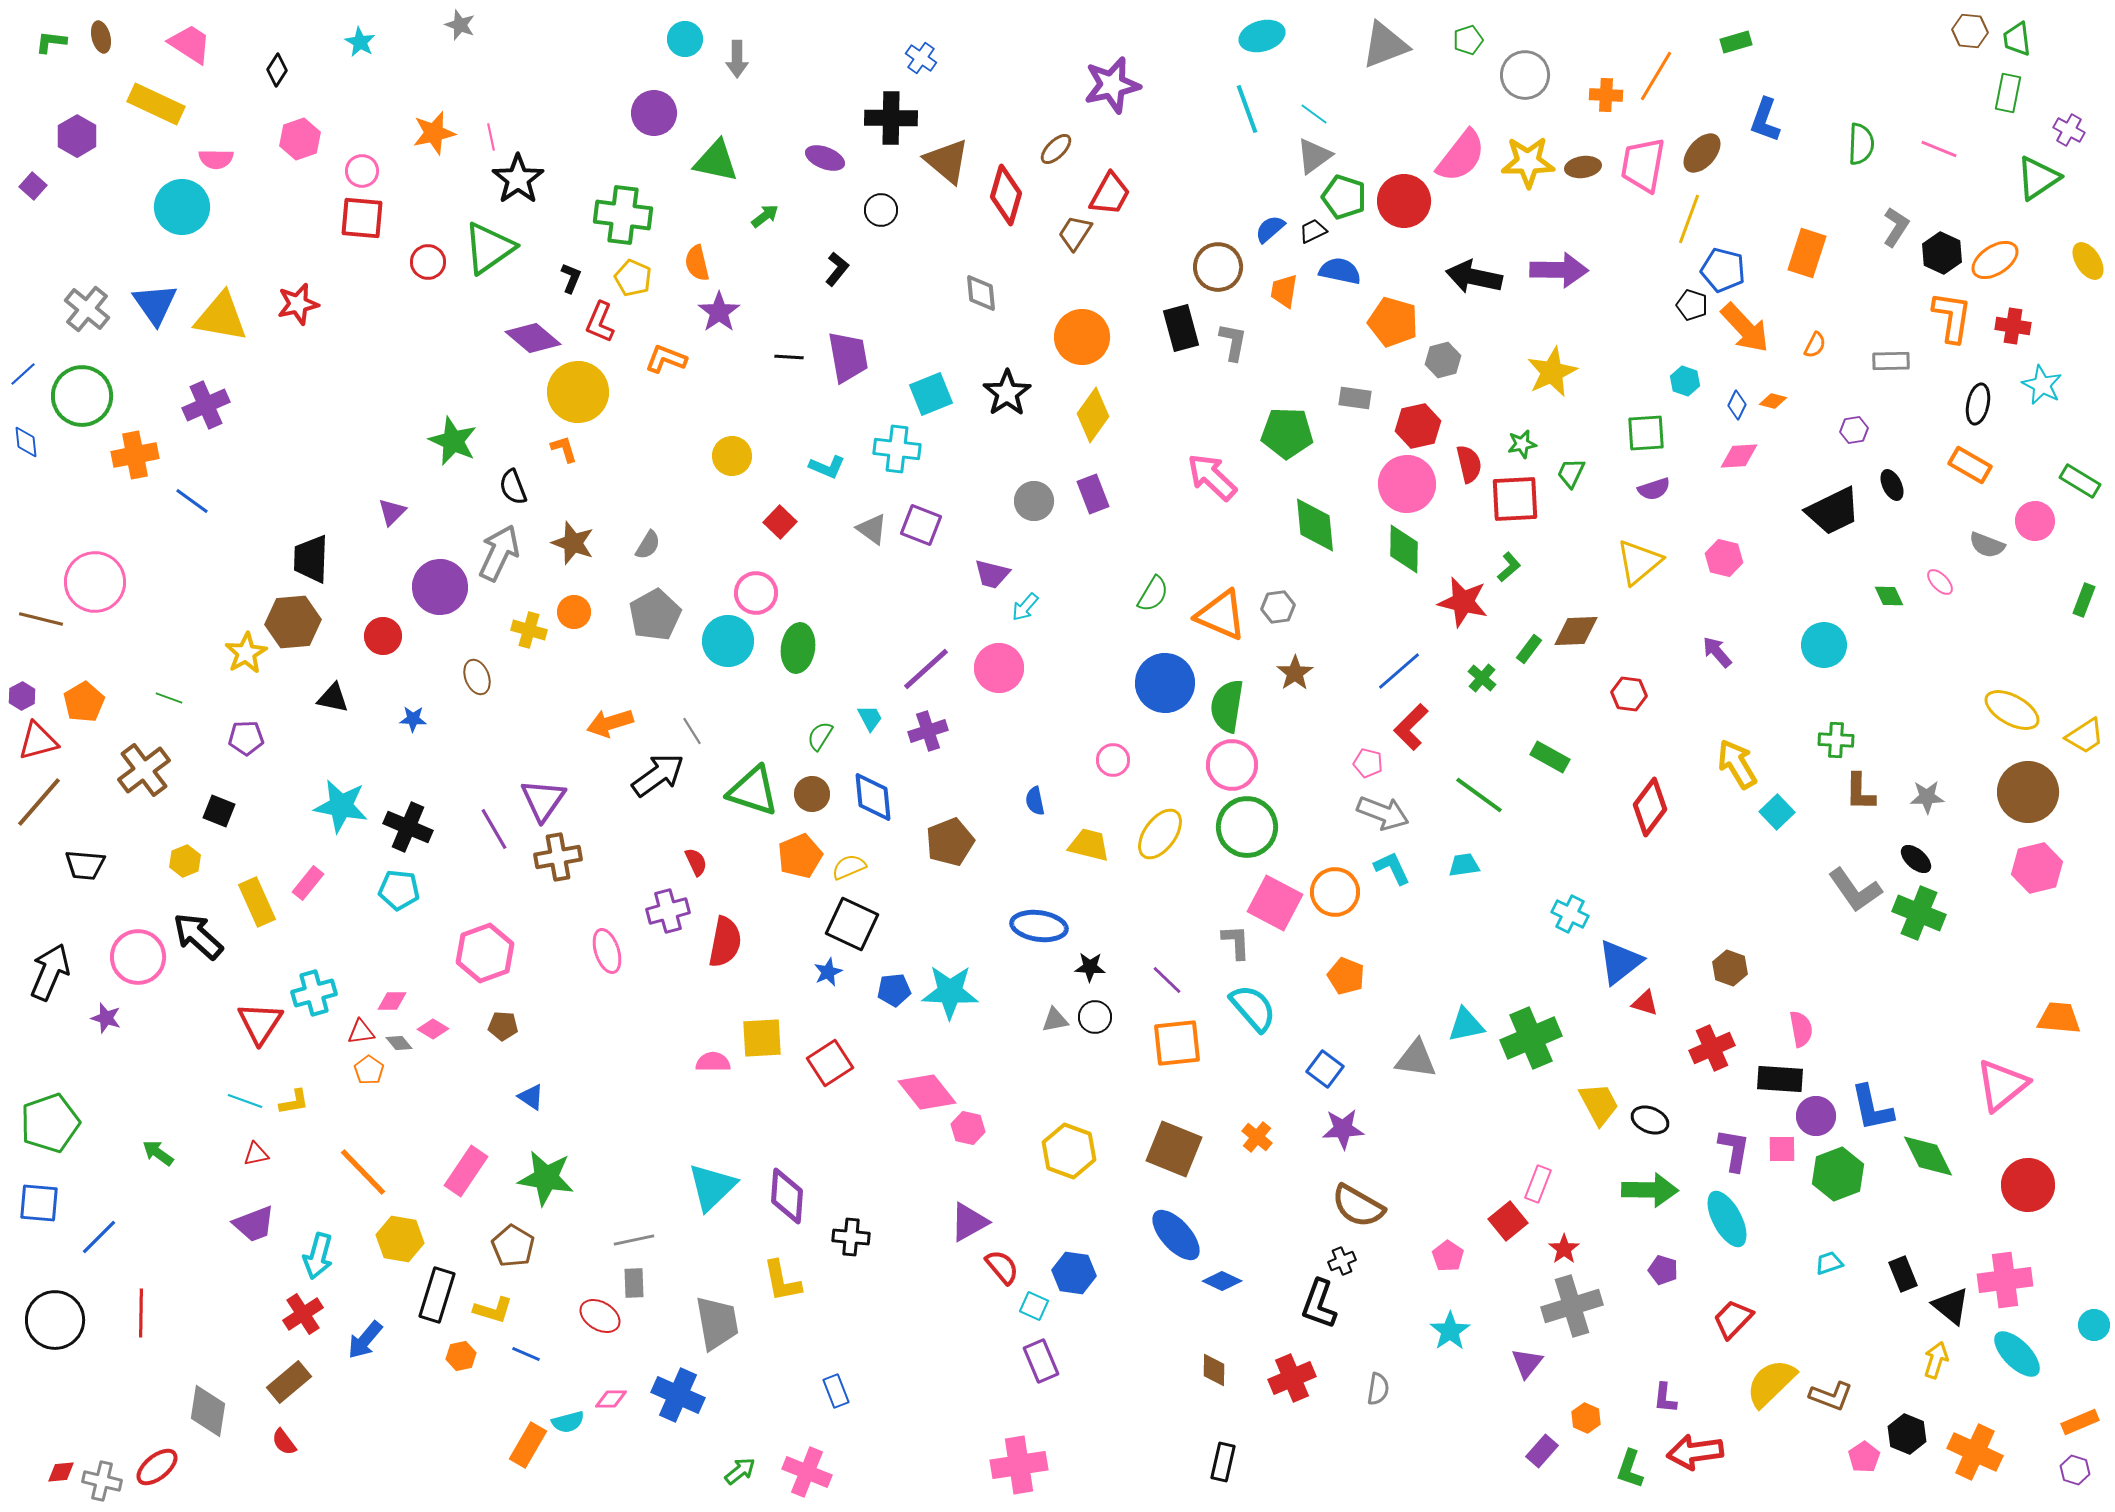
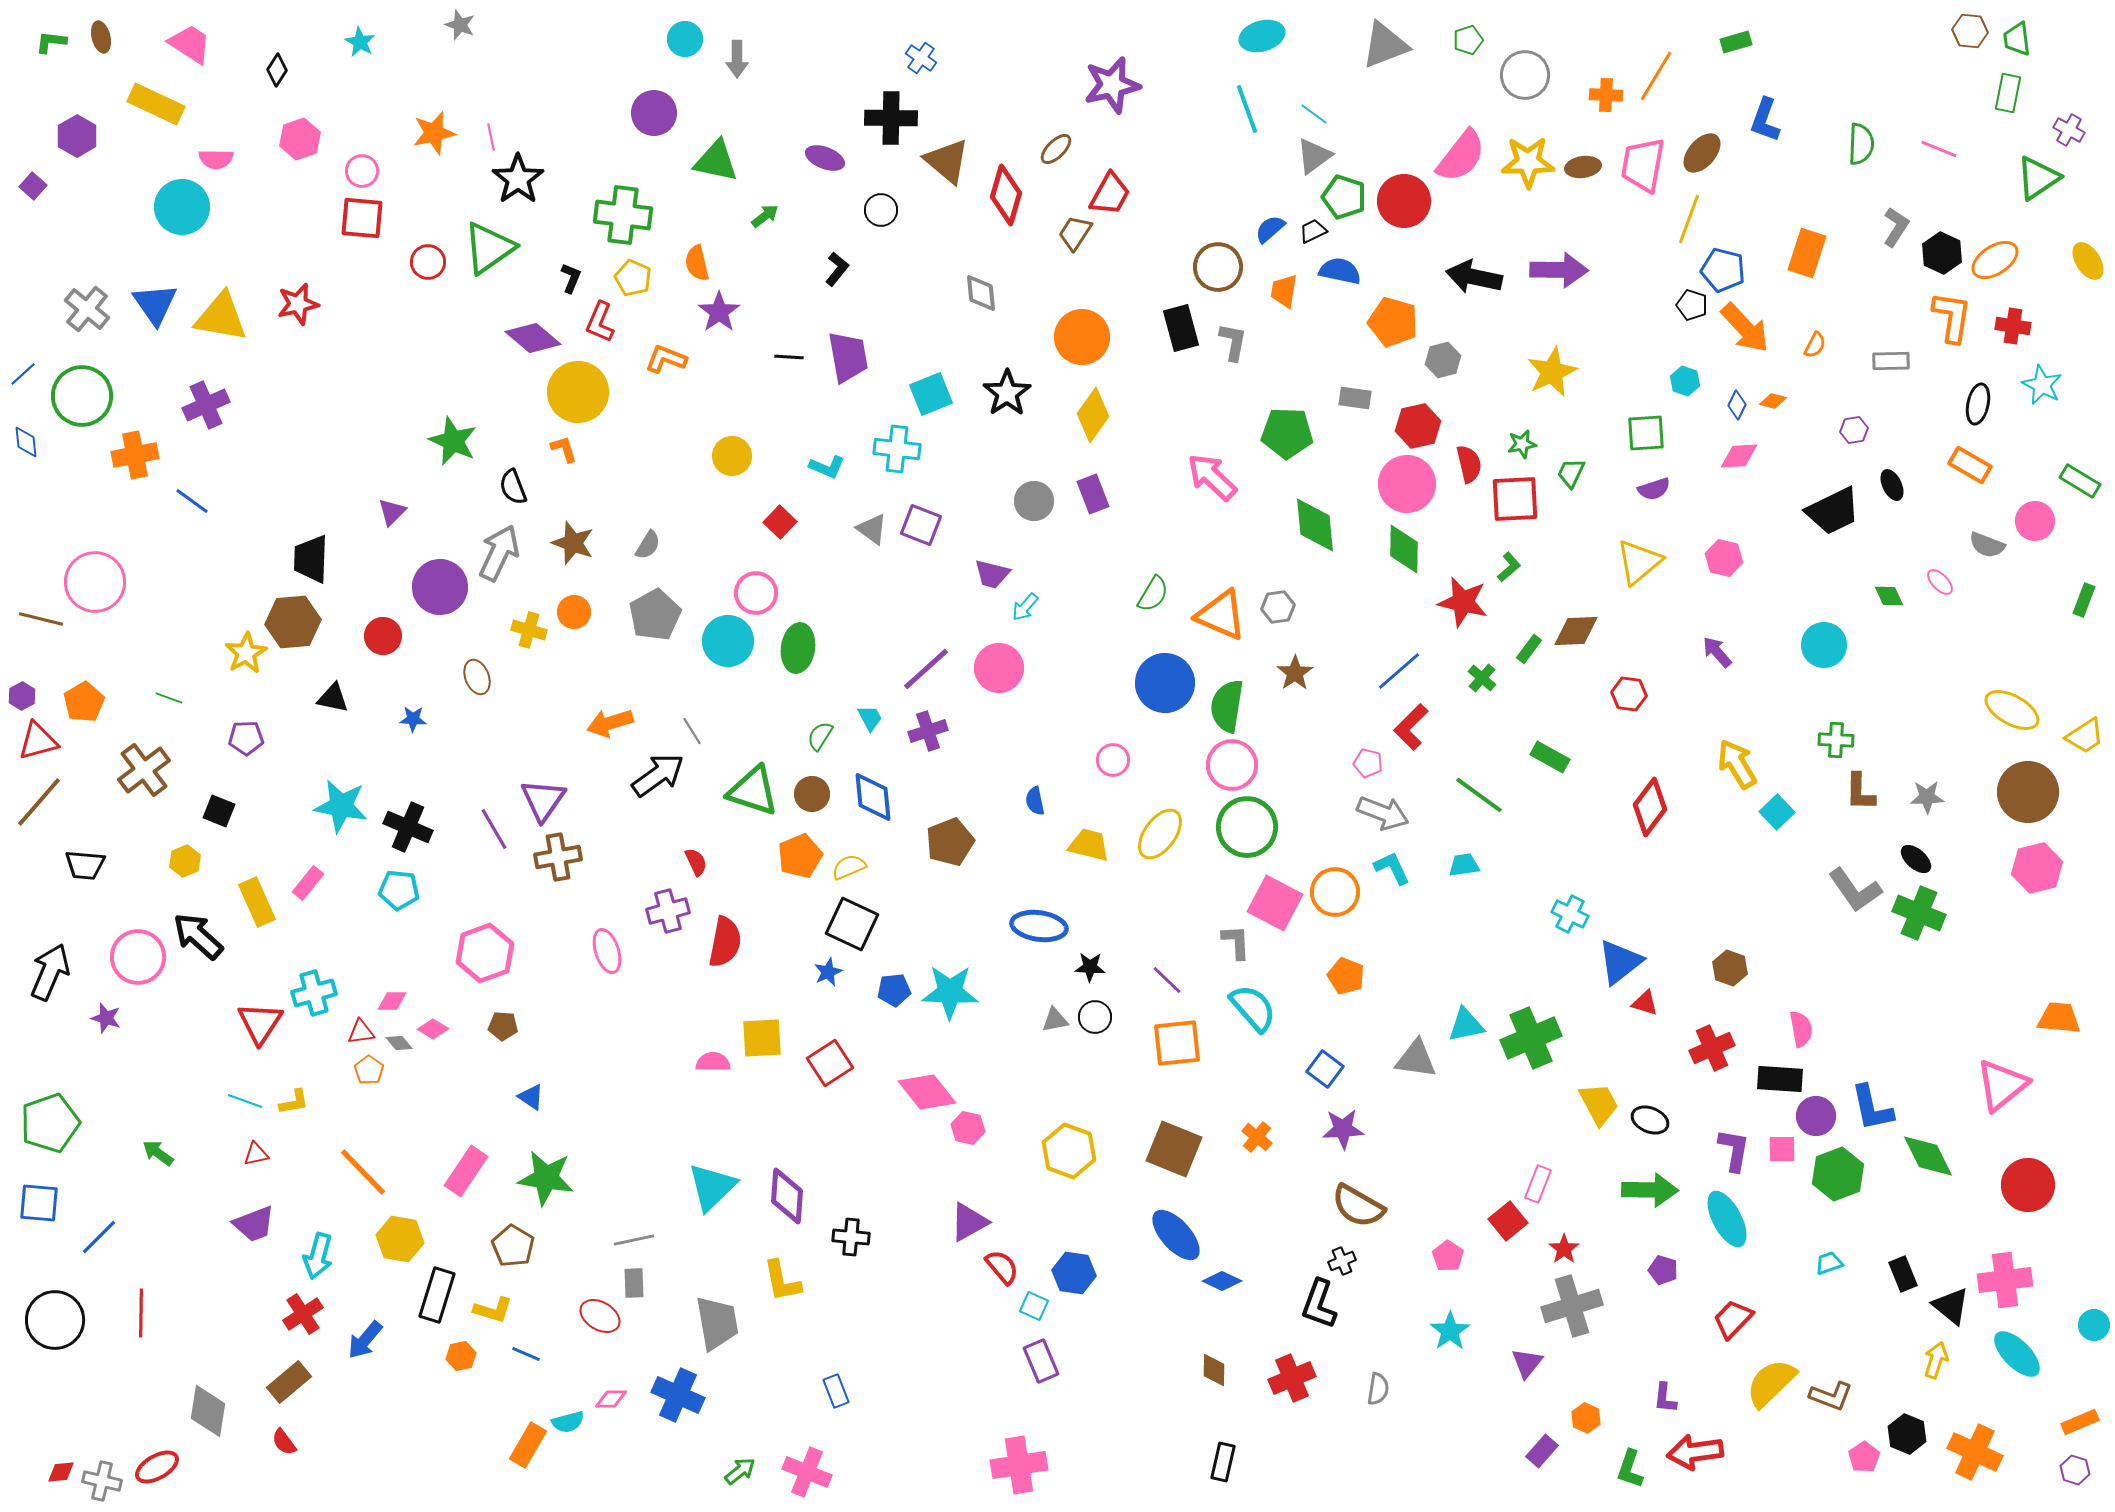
red ellipse at (157, 1467): rotated 9 degrees clockwise
